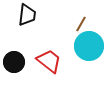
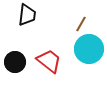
cyan circle: moved 3 px down
black circle: moved 1 px right
